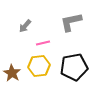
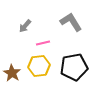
gray L-shape: rotated 70 degrees clockwise
